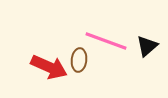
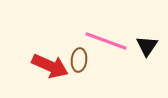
black triangle: rotated 15 degrees counterclockwise
red arrow: moved 1 px right, 1 px up
